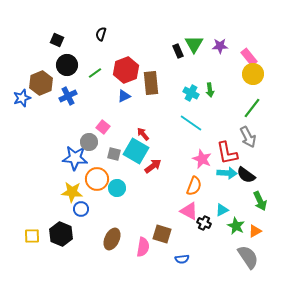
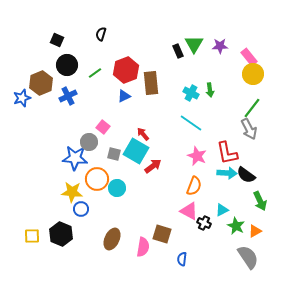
gray arrow at (248, 137): moved 1 px right, 8 px up
pink star at (202, 159): moved 5 px left, 3 px up
blue semicircle at (182, 259): rotated 104 degrees clockwise
